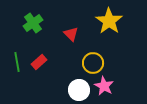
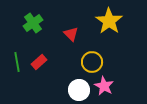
yellow circle: moved 1 px left, 1 px up
